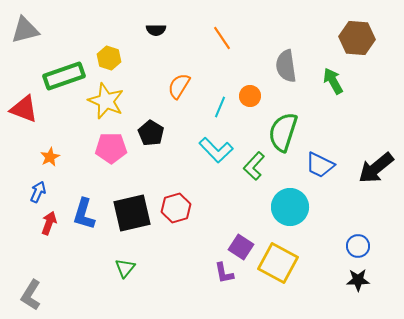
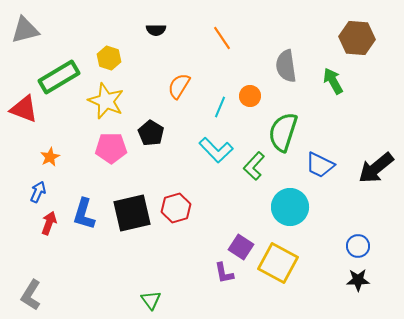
green rectangle: moved 5 px left, 1 px down; rotated 12 degrees counterclockwise
green triangle: moved 26 px right, 32 px down; rotated 15 degrees counterclockwise
